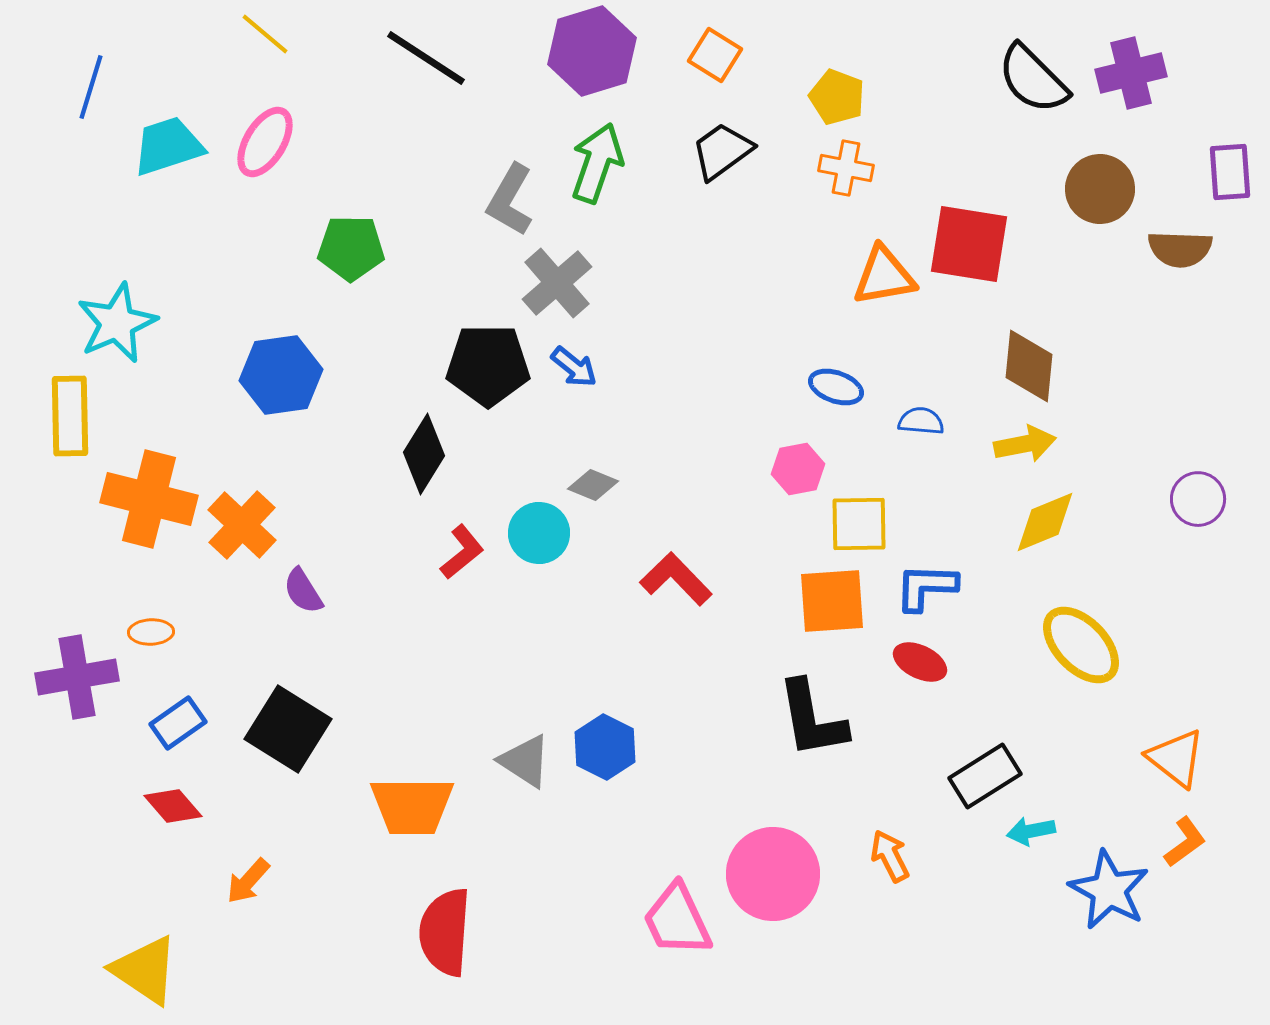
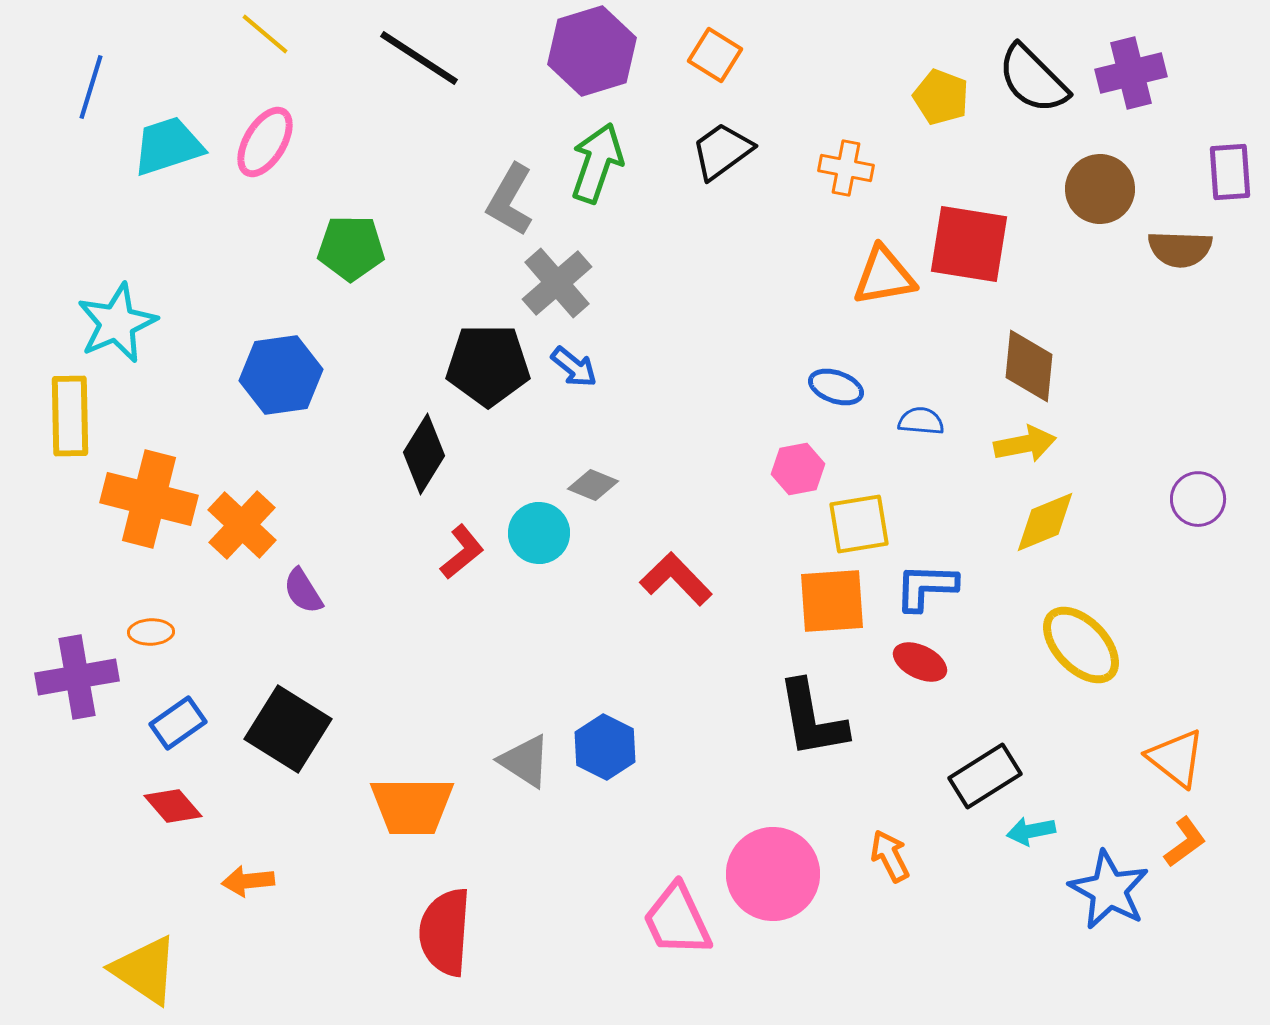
black line at (426, 58): moved 7 px left
yellow pentagon at (837, 97): moved 104 px right
yellow square at (859, 524): rotated 8 degrees counterclockwise
orange arrow at (248, 881): rotated 42 degrees clockwise
